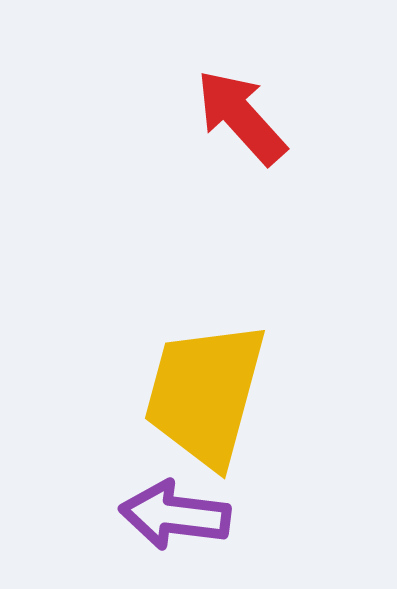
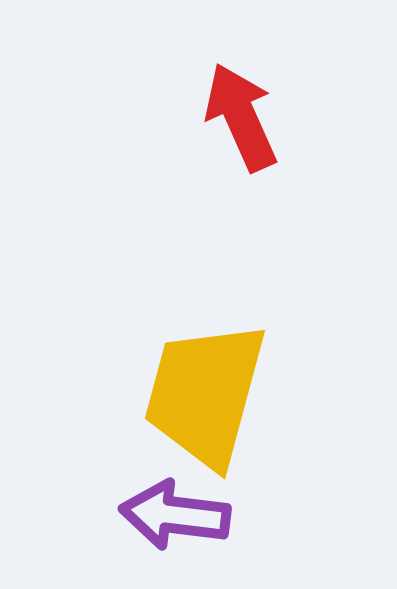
red arrow: rotated 18 degrees clockwise
